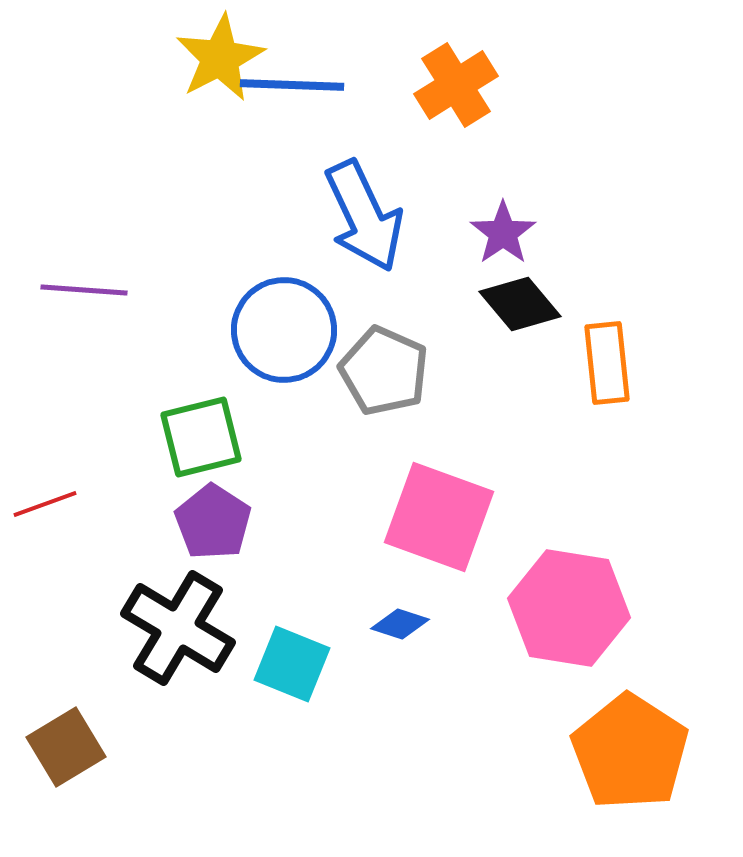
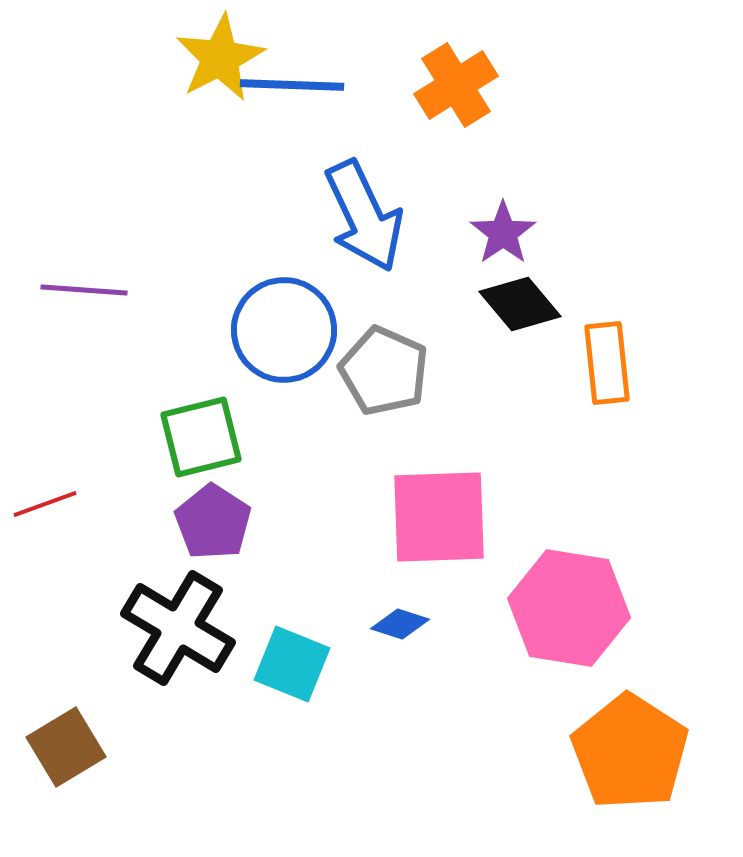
pink square: rotated 22 degrees counterclockwise
